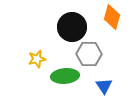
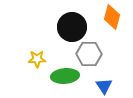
yellow star: rotated 12 degrees clockwise
